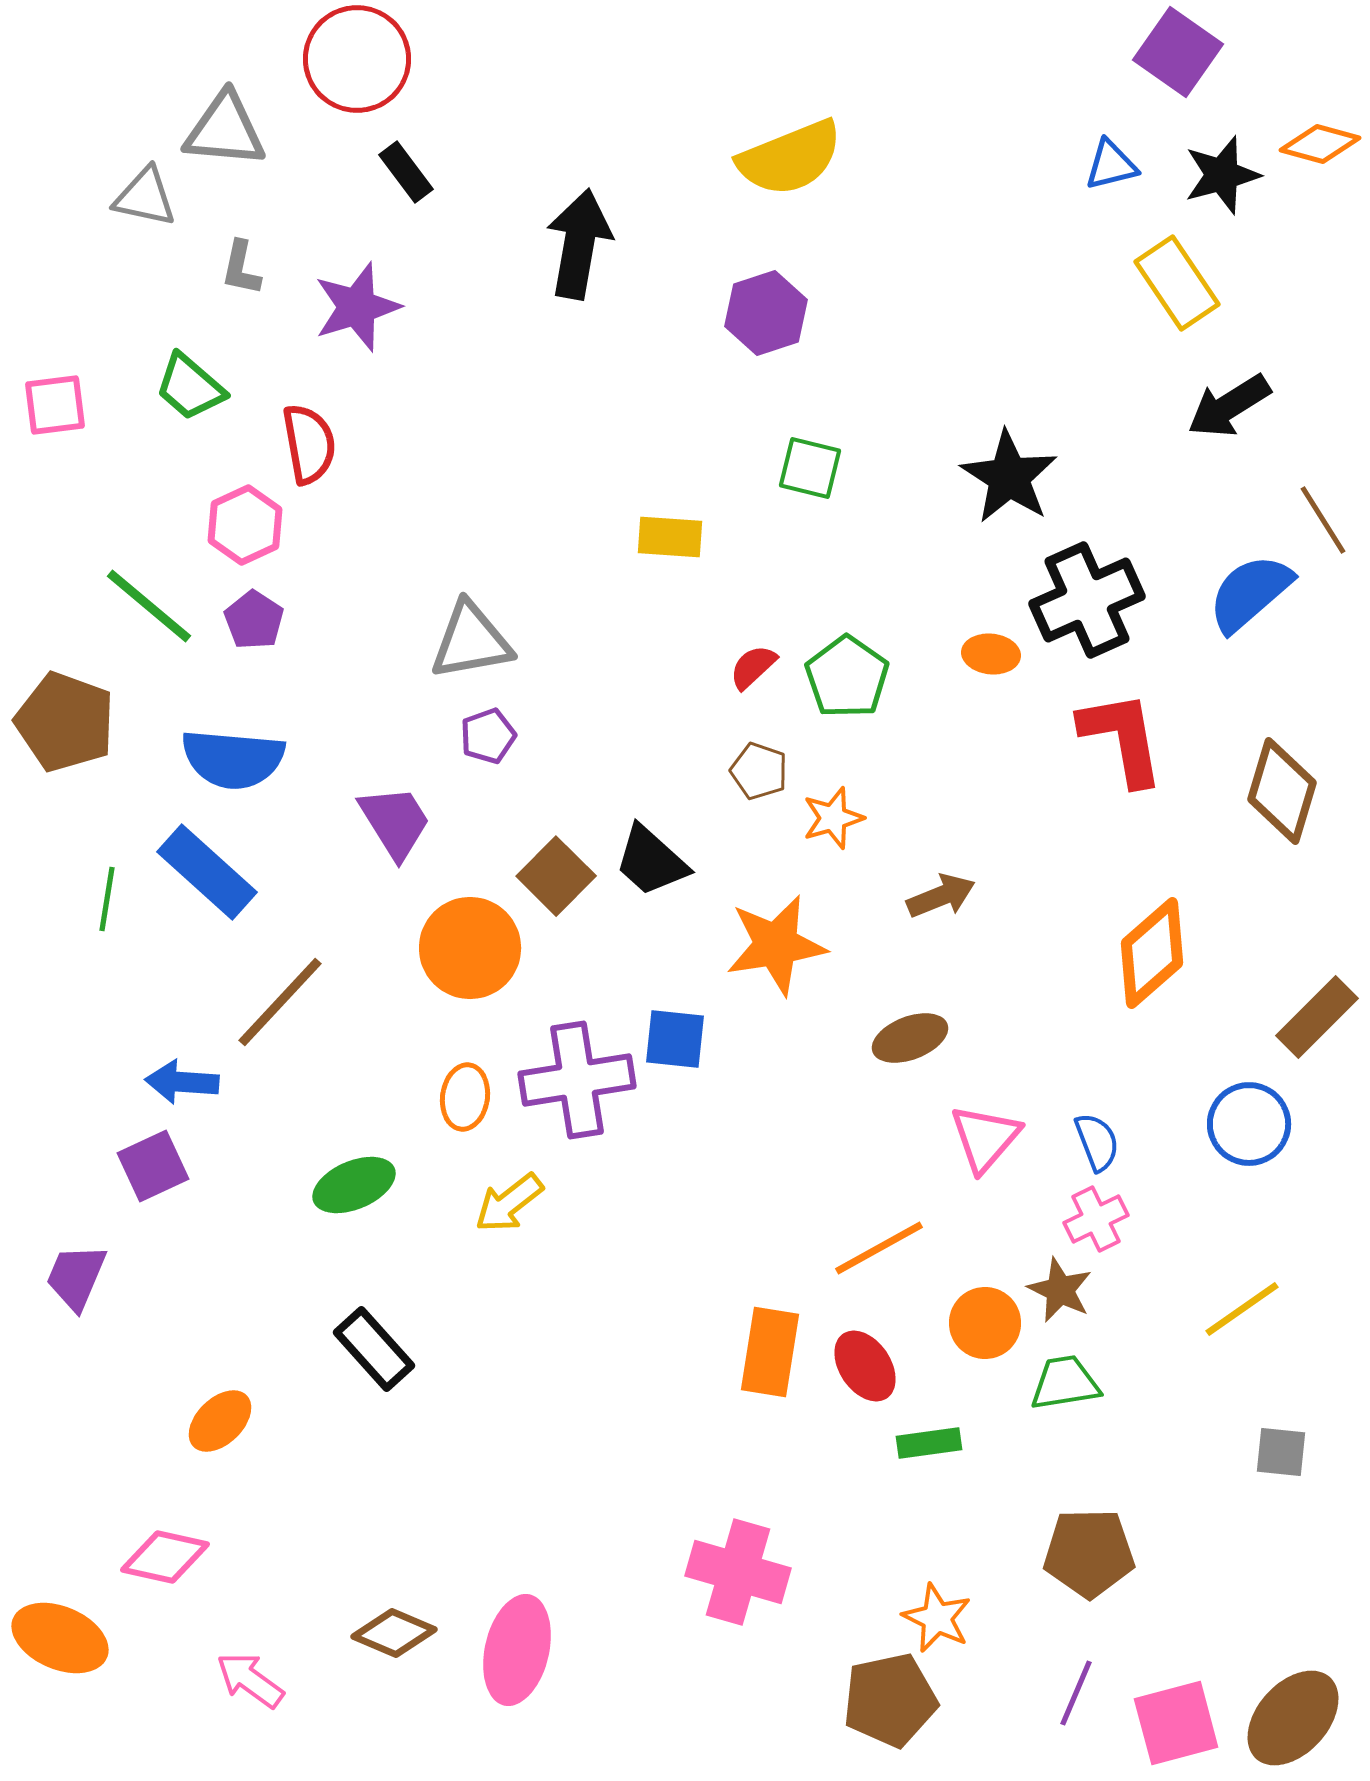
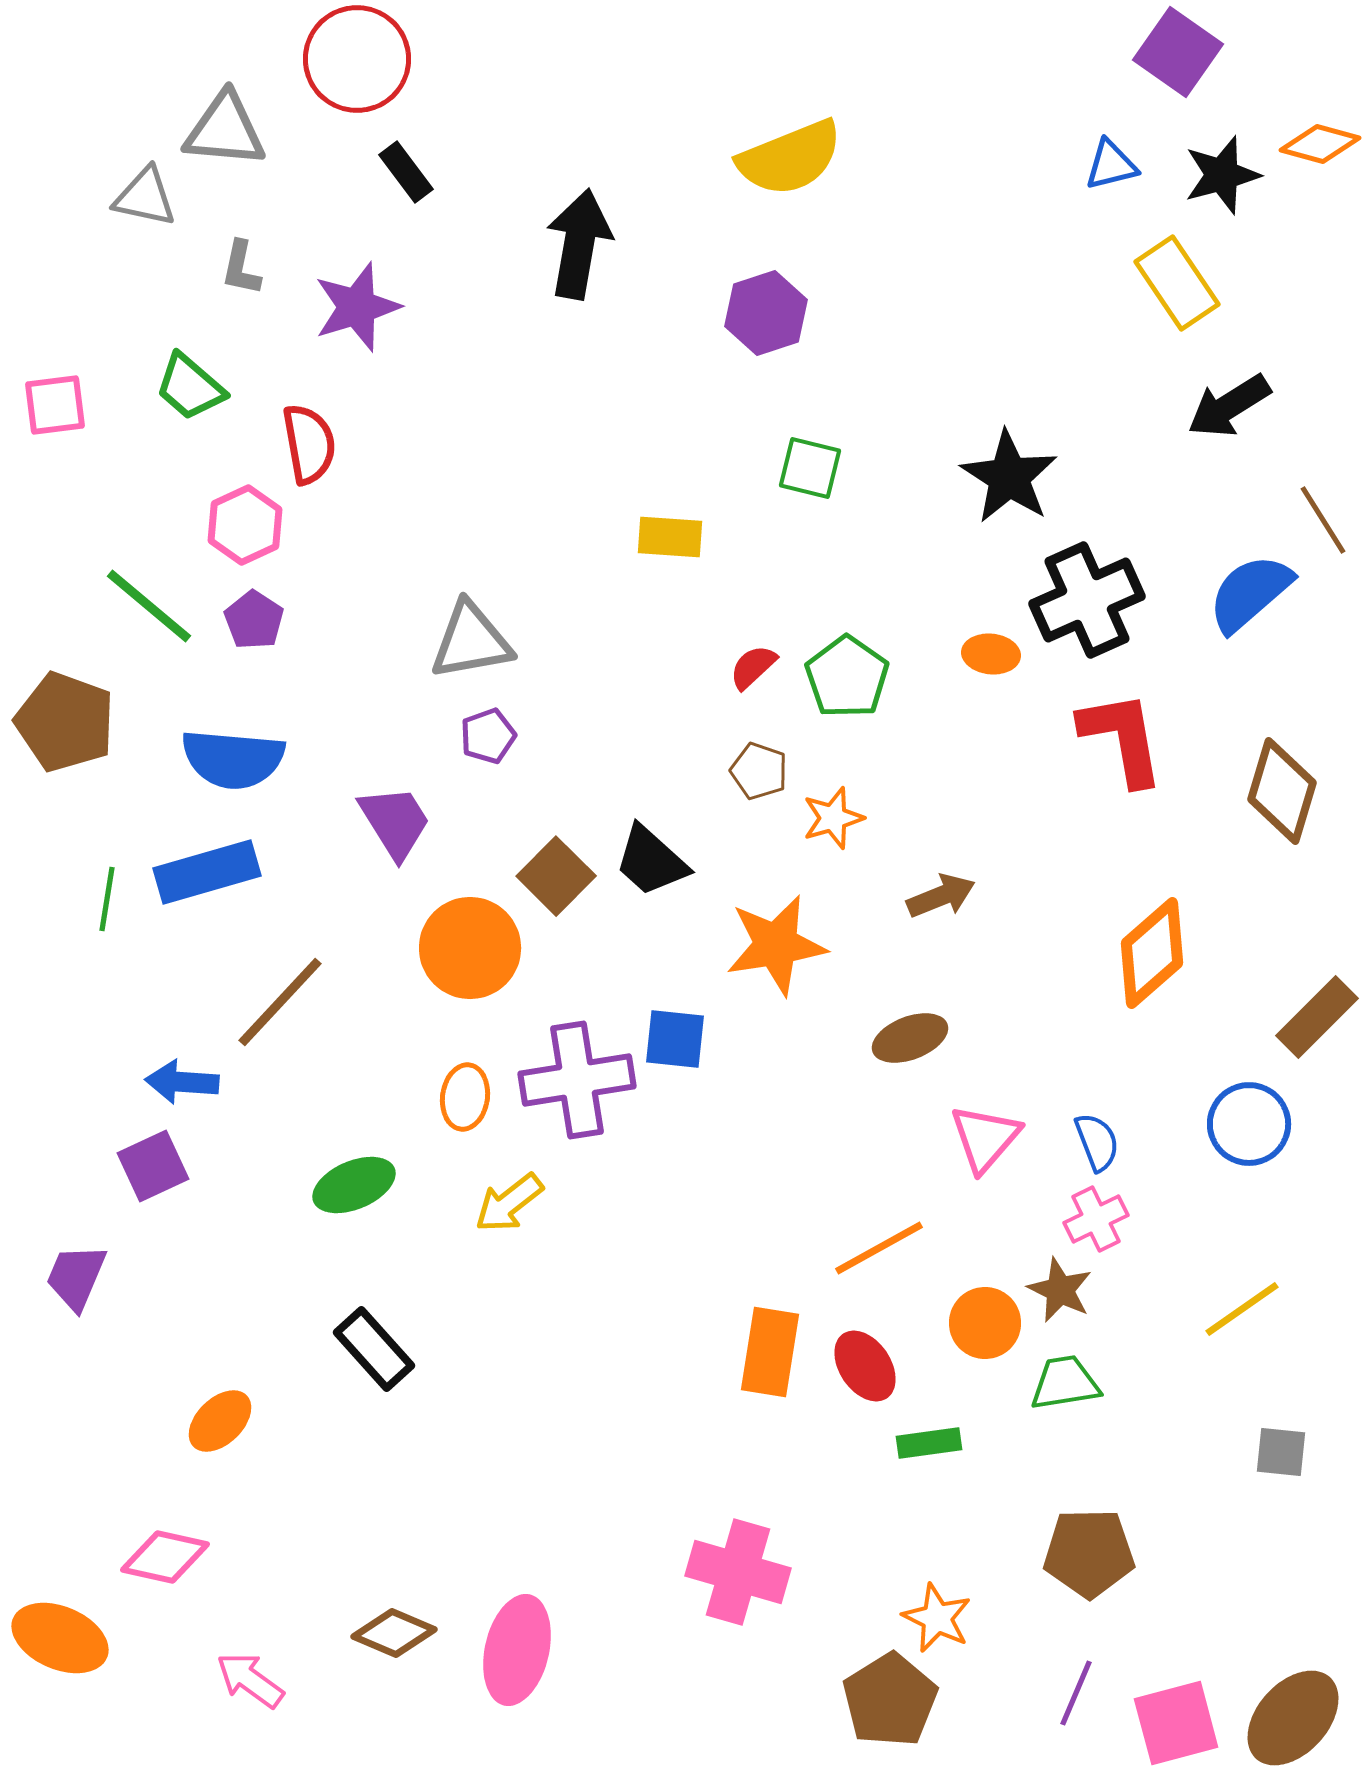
blue rectangle at (207, 872): rotated 58 degrees counterclockwise
brown pentagon at (890, 1700): rotated 20 degrees counterclockwise
